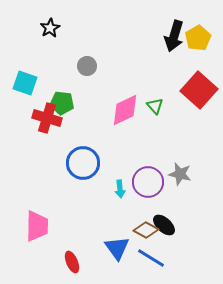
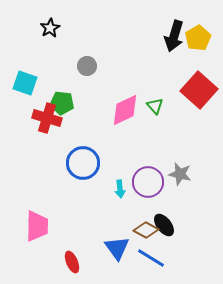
black ellipse: rotated 10 degrees clockwise
